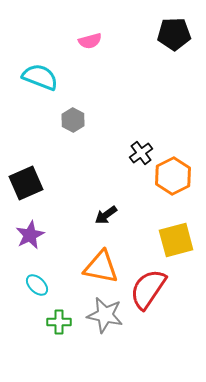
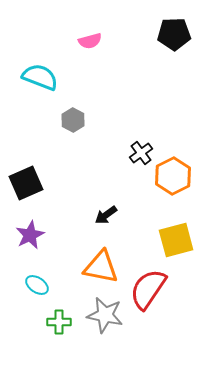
cyan ellipse: rotated 10 degrees counterclockwise
